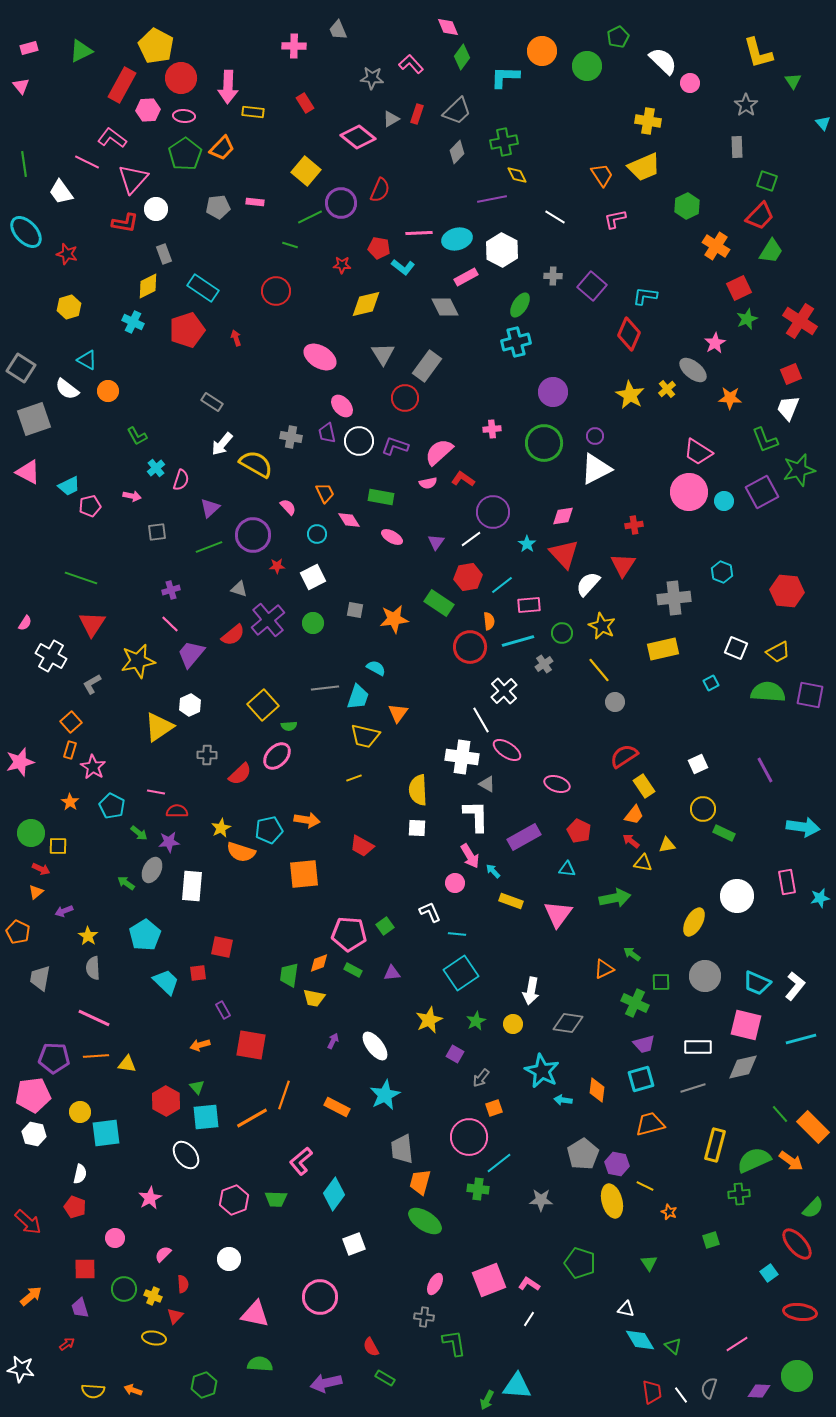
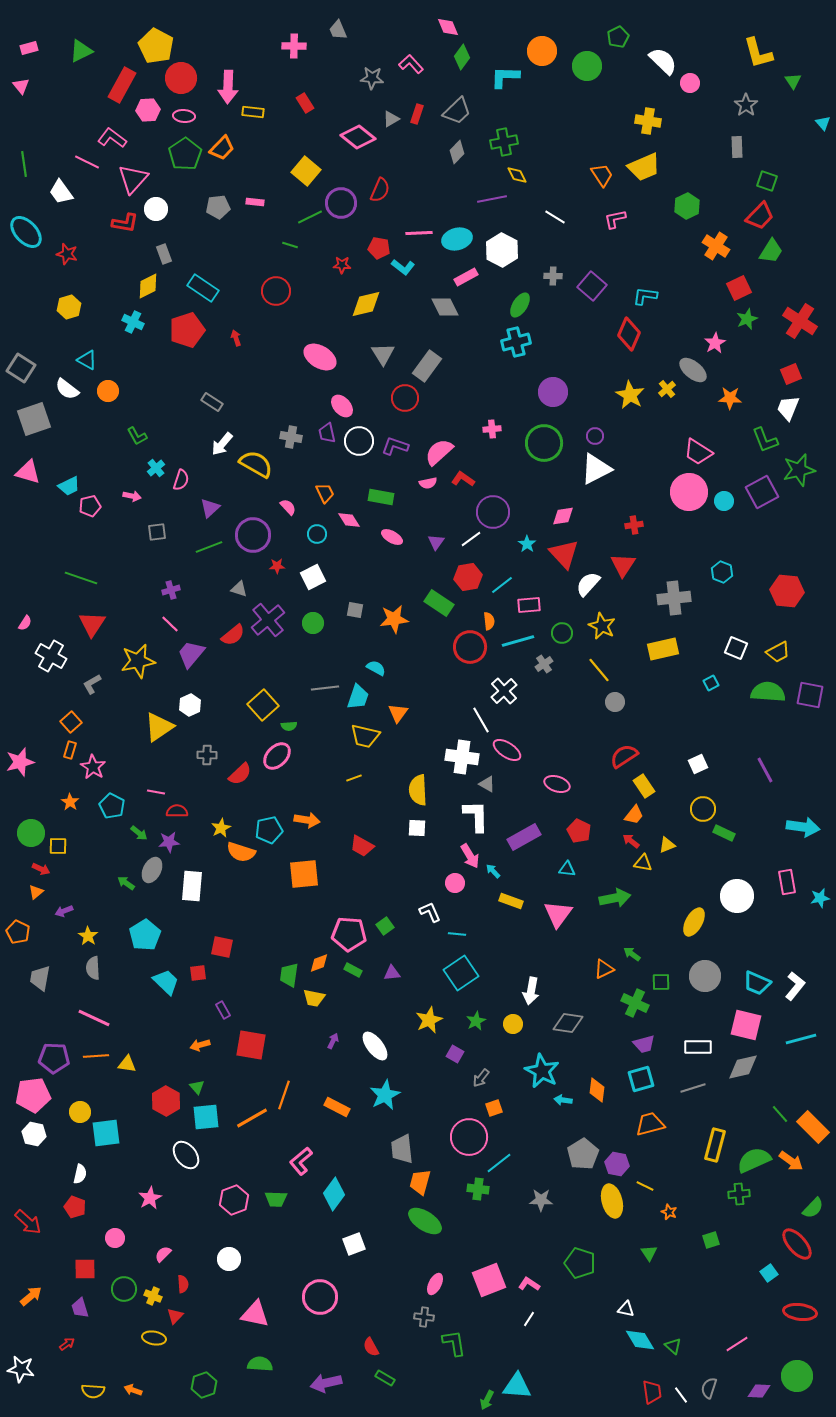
pink triangle at (28, 472): rotated 12 degrees counterclockwise
yellow triangle at (667, 845): rotated 12 degrees counterclockwise
green triangle at (649, 1263): moved 10 px up
